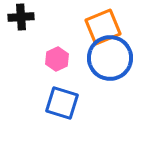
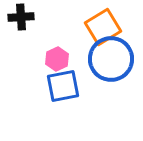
orange square: rotated 9 degrees counterclockwise
blue circle: moved 1 px right, 1 px down
blue square: moved 1 px right, 17 px up; rotated 28 degrees counterclockwise
